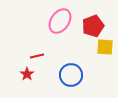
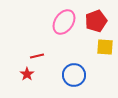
pink ellipse: moved 4 px right, 1 px down
red pentagon: moved 3 px right, 5 px up
blue circle: moved 3 px right
